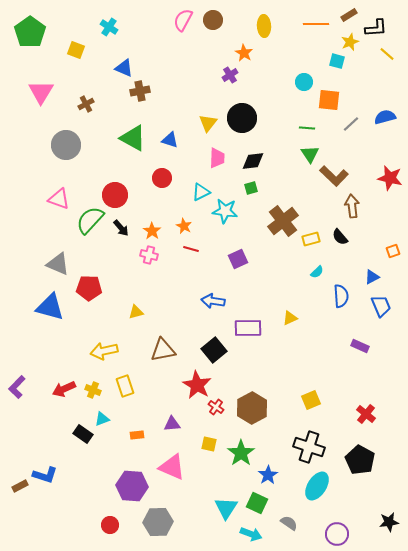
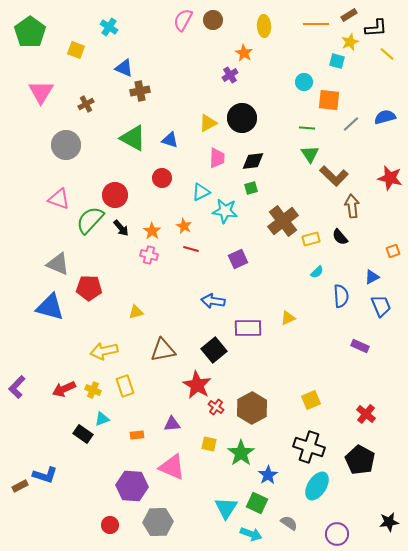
yellow triangle at (208, 123): rotated 24 degrees clockwise
yellow triangle at (290, 318): moved 2 px left
